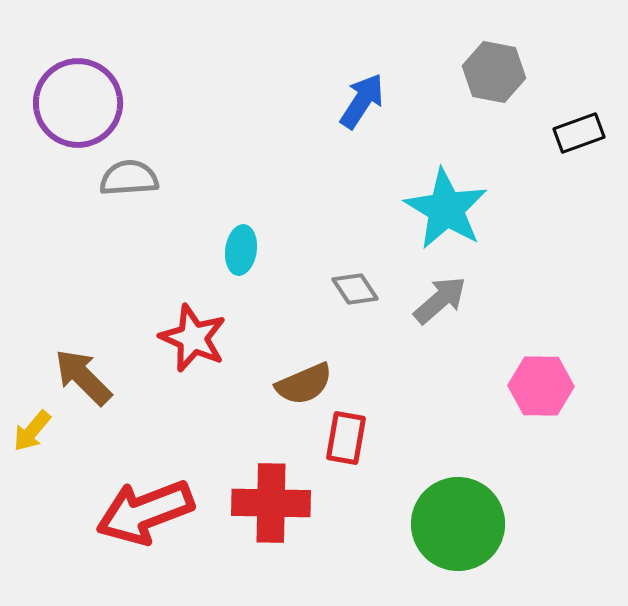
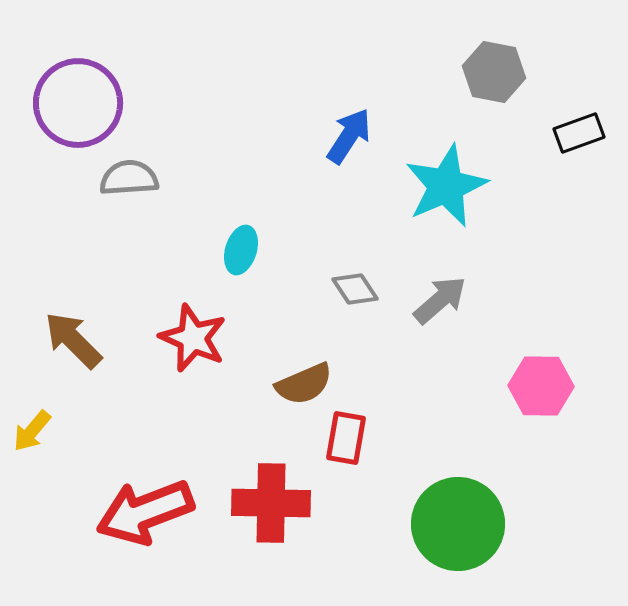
blue arrow: moved 13 px left, 35 px down
cyan star: moved 23 px up; rotated 18 degrees clockwise
cyan ellipse: rotated 9 degrees clockwise
brown arrow: moved 10 px left, 37 px up
